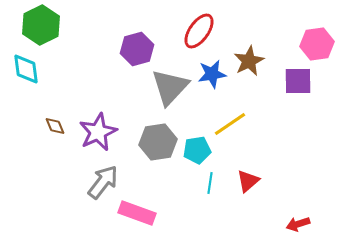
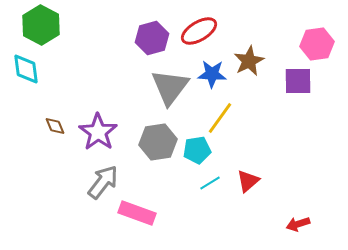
green hexagon: rotated 6 degrees counterclockwise
red ellipse: rotated 24 degrees clockwise
purple hexagon: moved 15 px right, 11 px up
blue star: rotated 12 degrees clockwise
gray triangle: rotated 6 degrees counterclockwise
yellow line: moved 10 px left, 6 px up; rotated 20 degrees counterclockwise
purple star: rotated 12 degrees counterclockwise
cyan line: rotated 50 degrees clockwise
